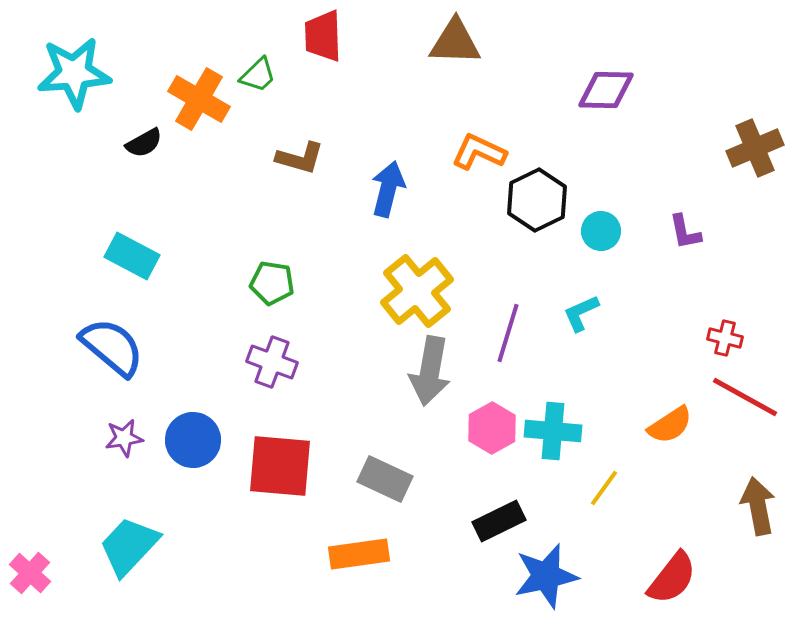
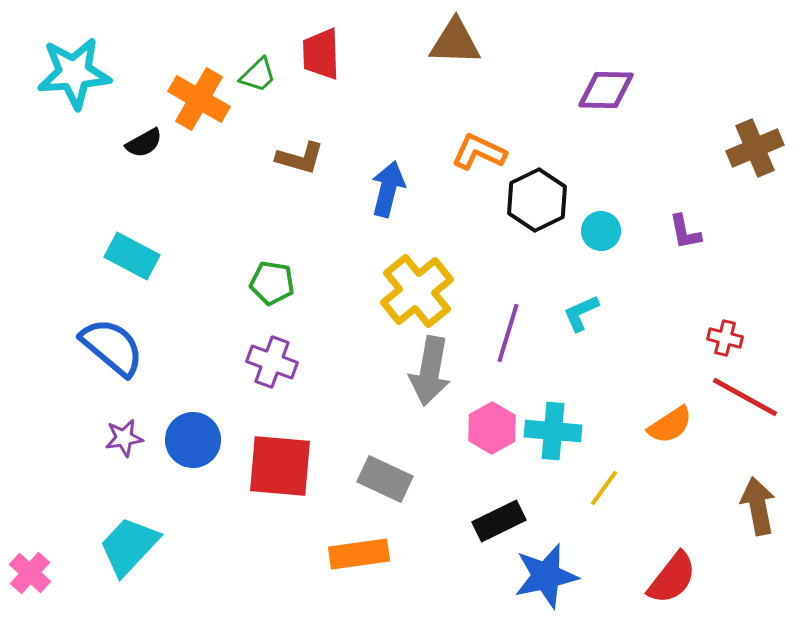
red trapezoid: moved 2 px left, 18 px down
